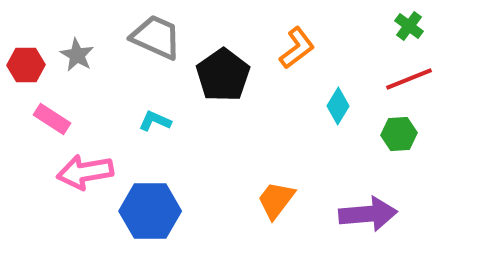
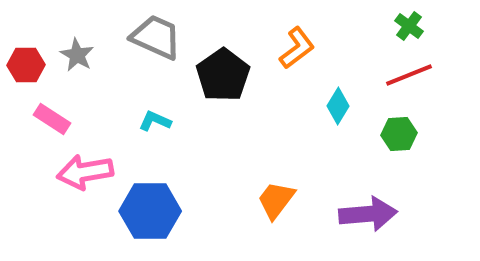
red line: moved 4 px up
